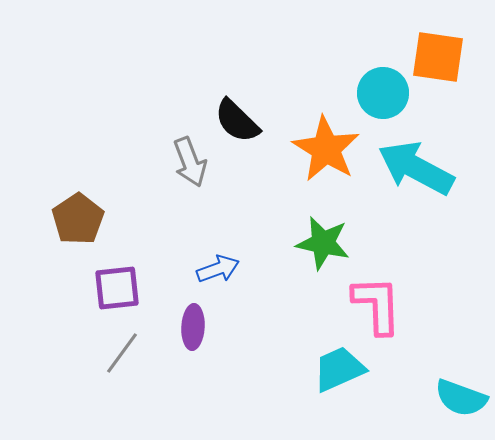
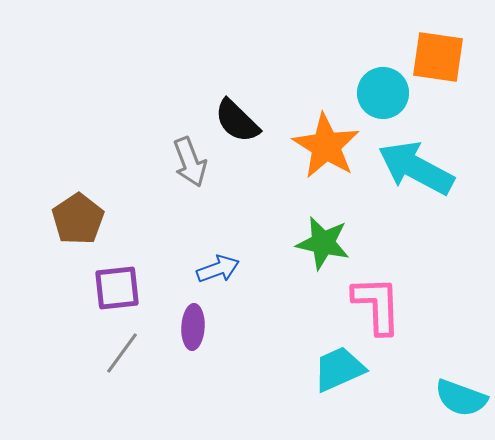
orange star: moved 3 px up
